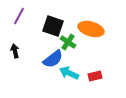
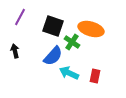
purple line: moved 1 px right, 1 px down
green cross: moved 4 px right
blue semicircle: moved 3 px up; rotated 10 degrees counterclockwise
red rectangle: rotated 64 degrees counterclockwise
